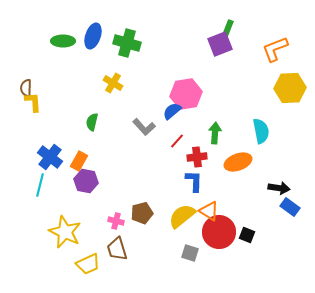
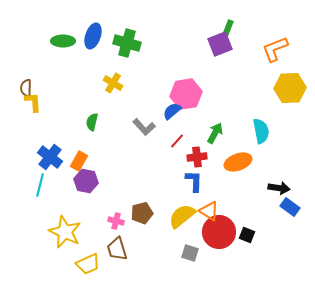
green arrow: rotated 25 degrees clockwise
